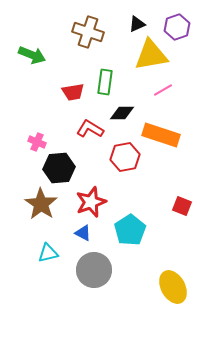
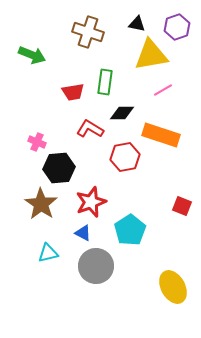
black triangle: rotated 36 degrees clockwise
gray circle: moved 2 px right, 4 px up
